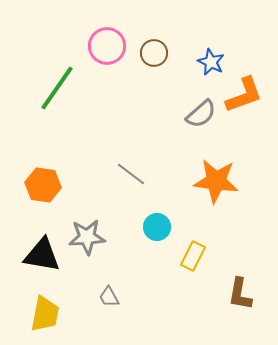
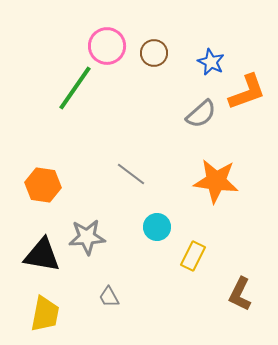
green line: moved 18 px right
orange L-shape: moved 3 px right, 3 px up
brown L-shape: rotated 16 degrees clockwise
